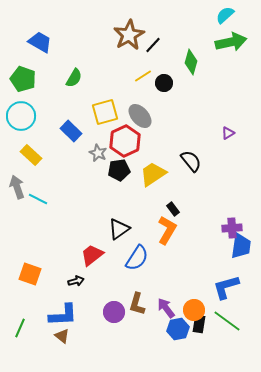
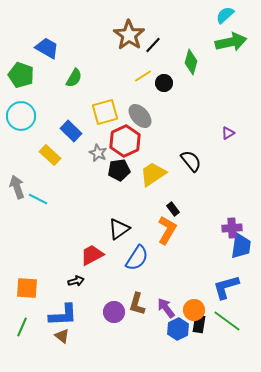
brown star at (129, 35): rotated 8 degrees counterclockwise
blue trapezoid at (40, 42): moved 7 px right, 6 px down
green pentagon at (23, 79): moved 2 px left, 4 px up
yellow rectangle at (31, 155): moved 19 px right
red trapezoid at (92, 255): rotated 10 degrees clockwise
orange square at (30, 274): moved 3 px left, 14 px down; rotated 15 degrees counterclockwise
green line at (20, 328): moved 2 px right, 1 px up
blue hexagon at (178, 329): rotated 15 degrees counterclockwise
